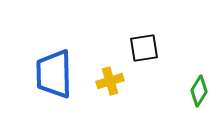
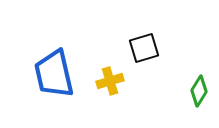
black square: rotated 8 degrees counterclockwise
blue trapezoid: rotated 12 degrees counterclockwise
